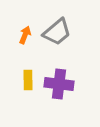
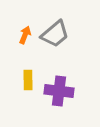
gray trapezoid: moved 2 px left, 2 px down
purple cross: moved 7 px down
